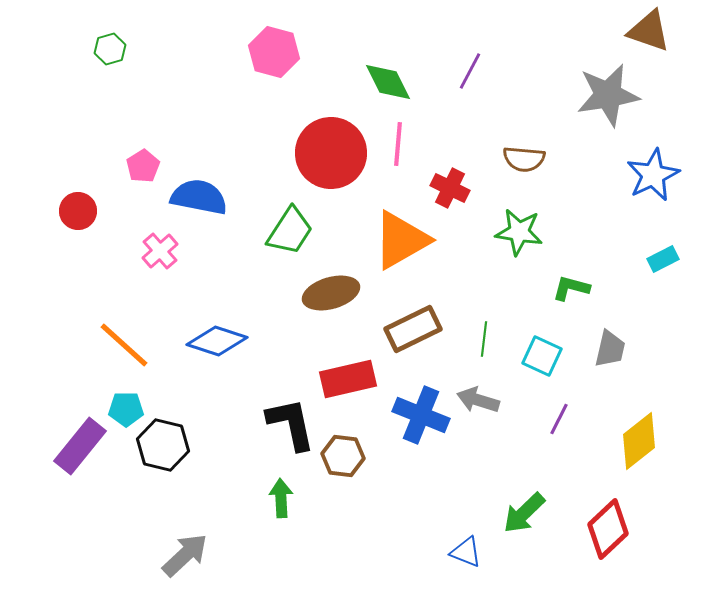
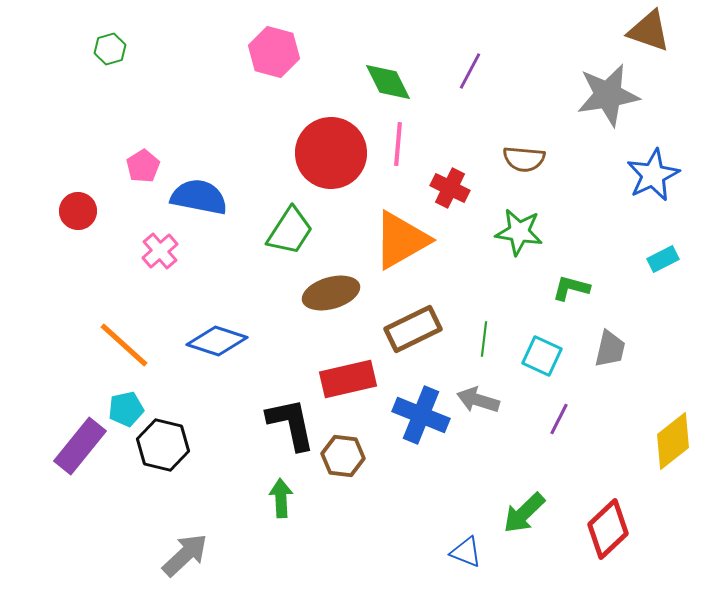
cyan pentagon at (126, 409): rotated 12 degrees counterclockwise
yellow diamond at (639, 441): moved 34 px right
